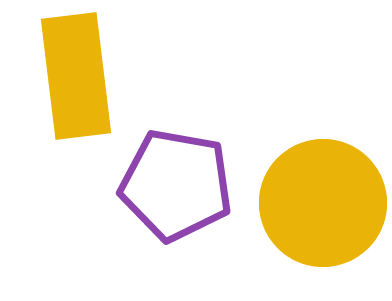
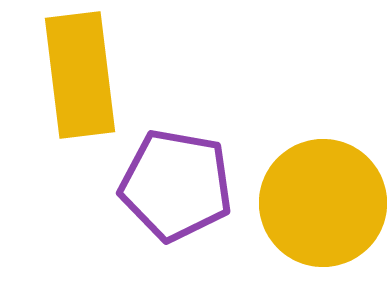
yellow rectangle: moved 4 px right, 1 px up
